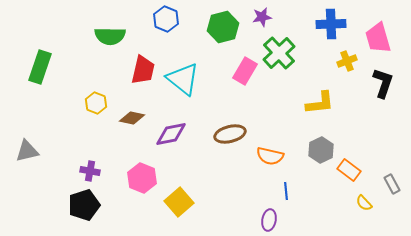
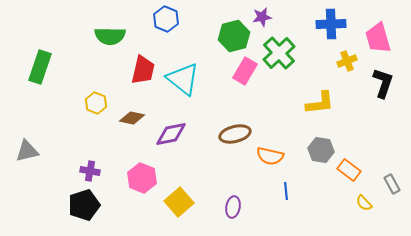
green hexagon: moved 11 px right, 9 px down
brown ellipse: moved 5 px right
gray hexagon: rotated 25 degrees counterclockwise
purple ellipse: moved 36 px left, 13 px up
